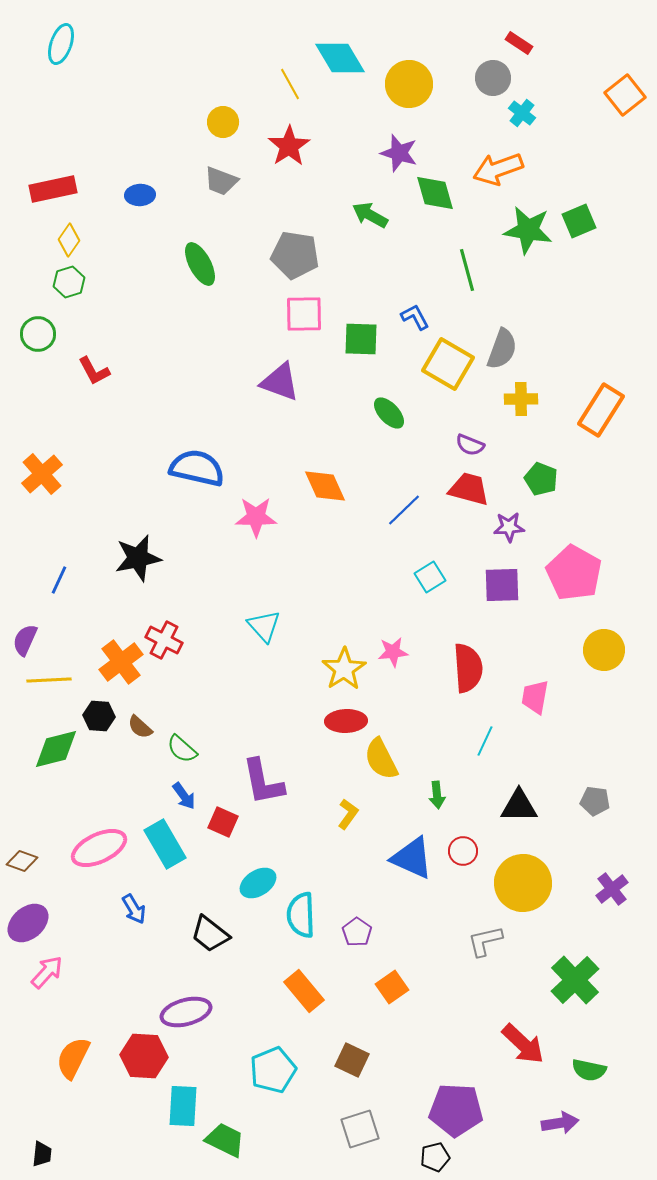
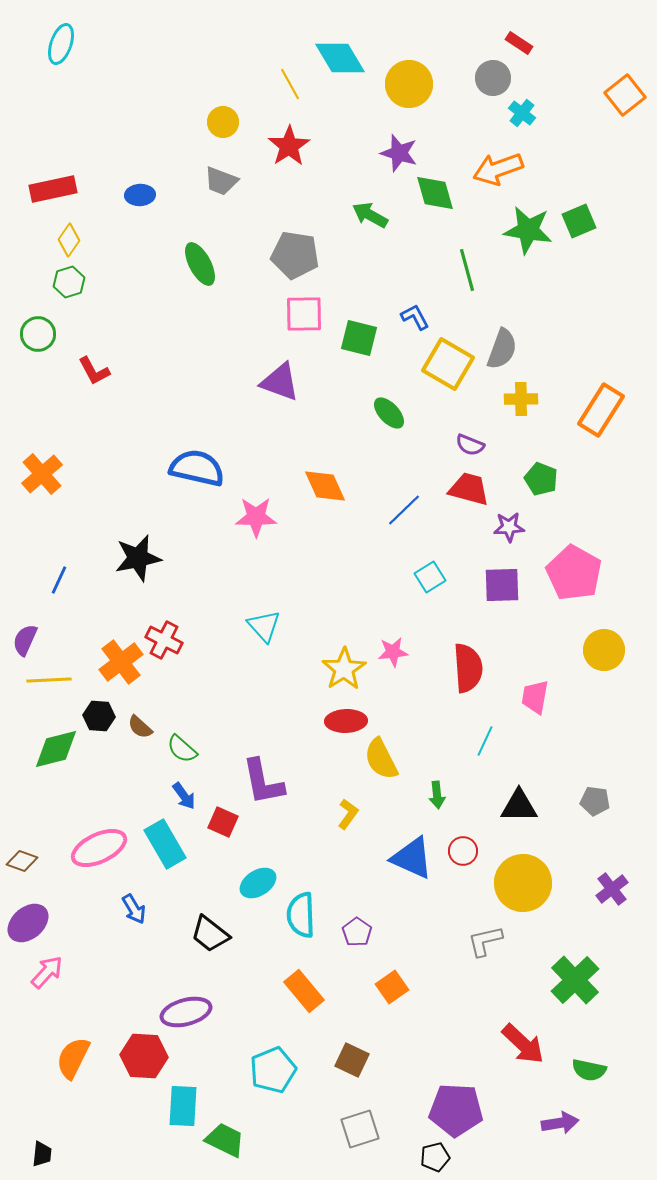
green square at (361, 339): moved 2 px left, 1 px up; rotated 12 degrees clockwise
